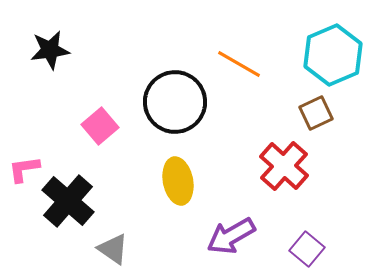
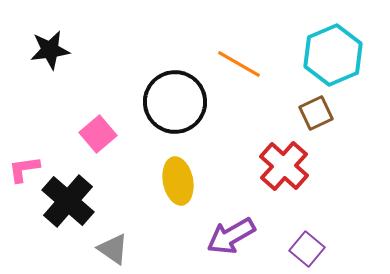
pink square: moved 2 px left, 8 px down
